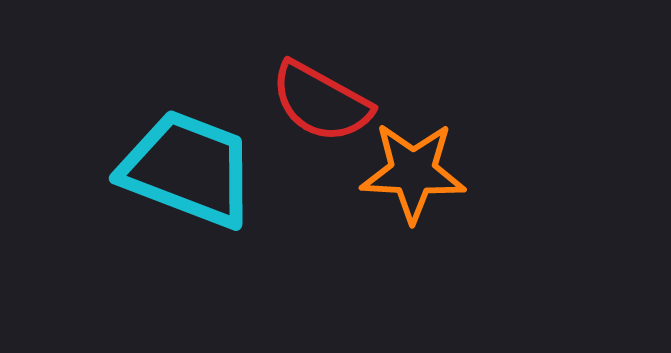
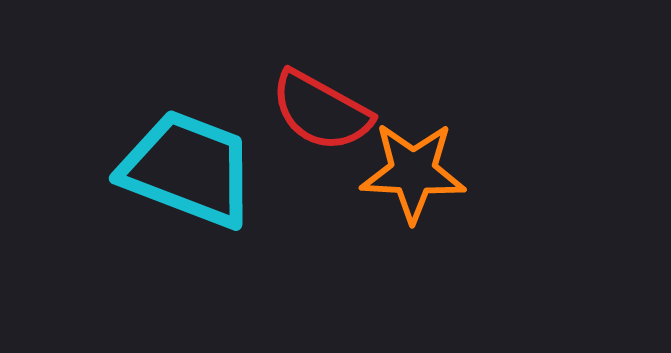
red semicircle: moved 9 px down
